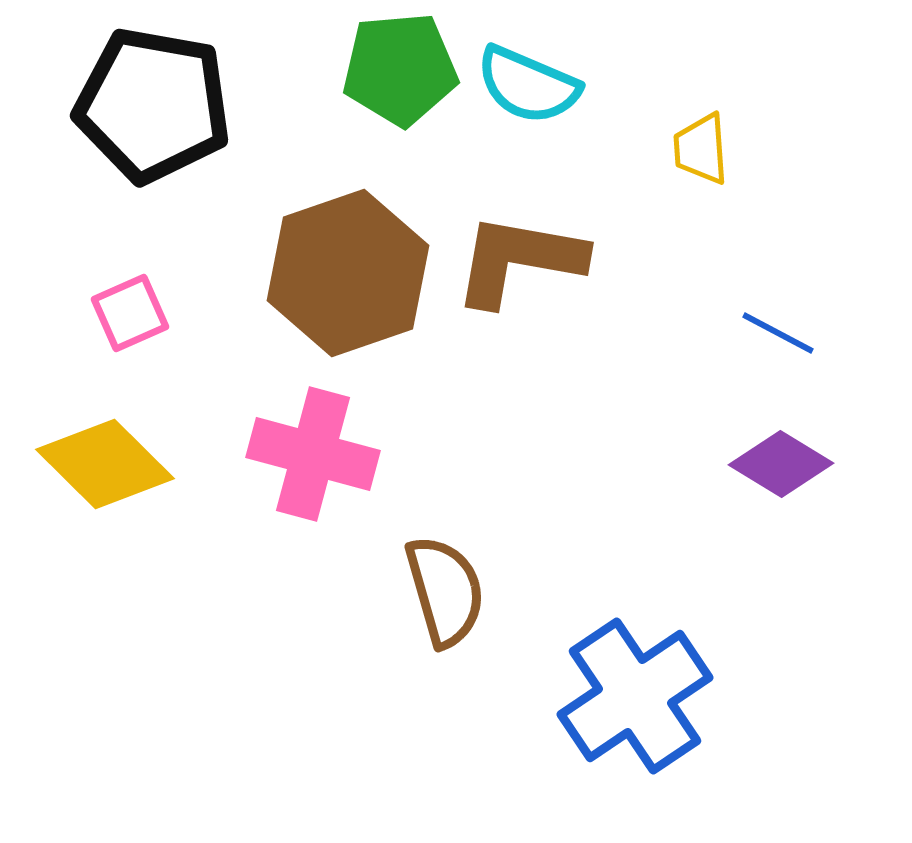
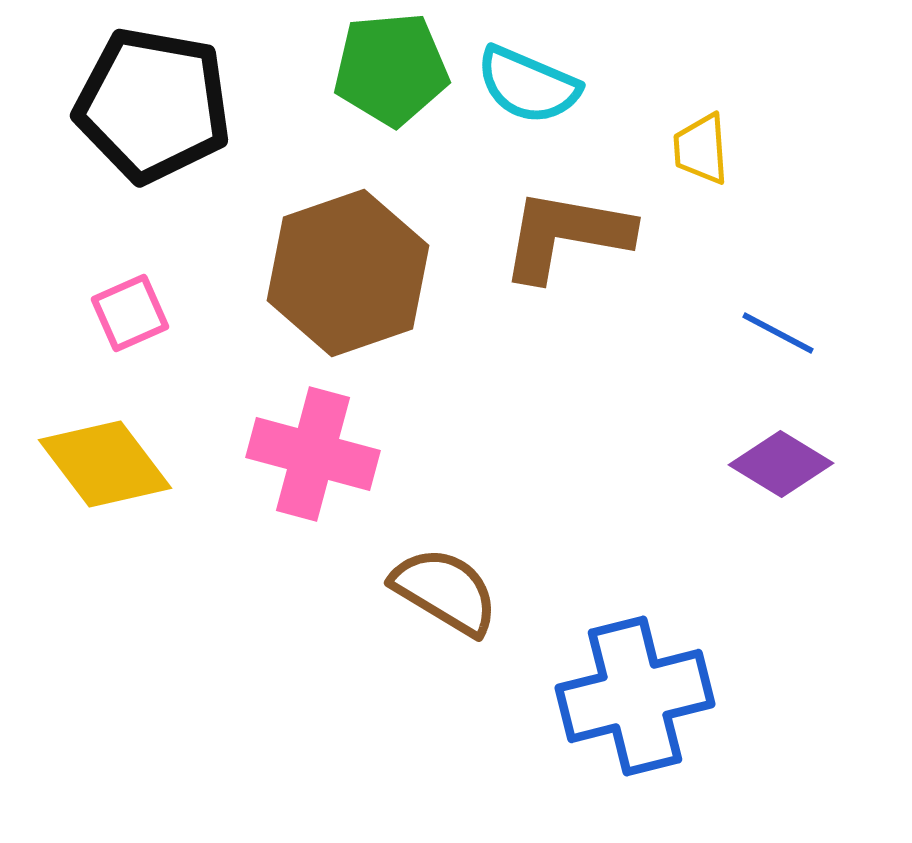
green pentagon: moved 9 px left
brown L-shape: moved 47 px right, 25 px up
yellow diamond: rotated 8 degrees clockwise
brown semicircle: rotated 43 degrees counterclockwise
blue cross: rotated 20 degrees clockwise
